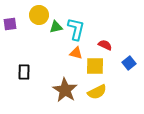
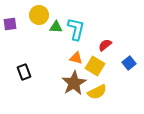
green triangle: rotated 16 degrees clockwise
red semicircle: rotated 64 degrees counterclockwise
orange triangle: moved 5 px down
yellow square: rotated 30 degrees clockwise
black rectangle: rotated 21 degrees counterclockwise
brown star: moved 9 px right, 7 px up; rotated 10 degrees clockwise
